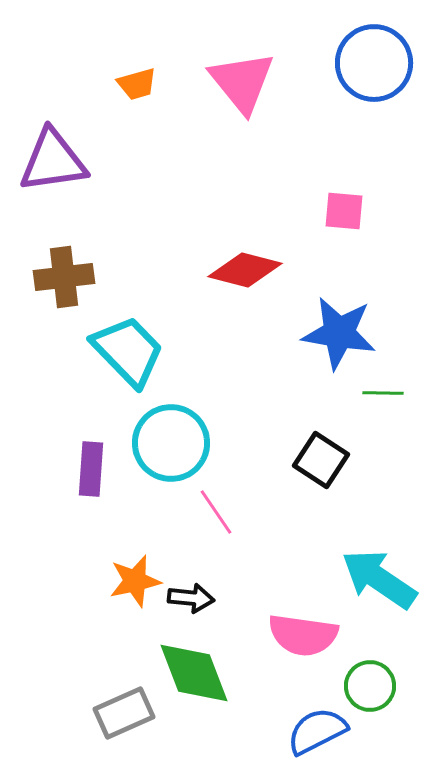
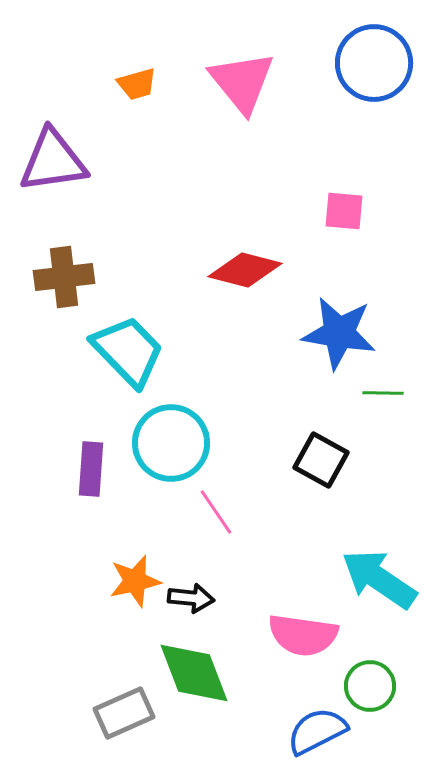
black square: rotated 4 degrees counterclockwise
